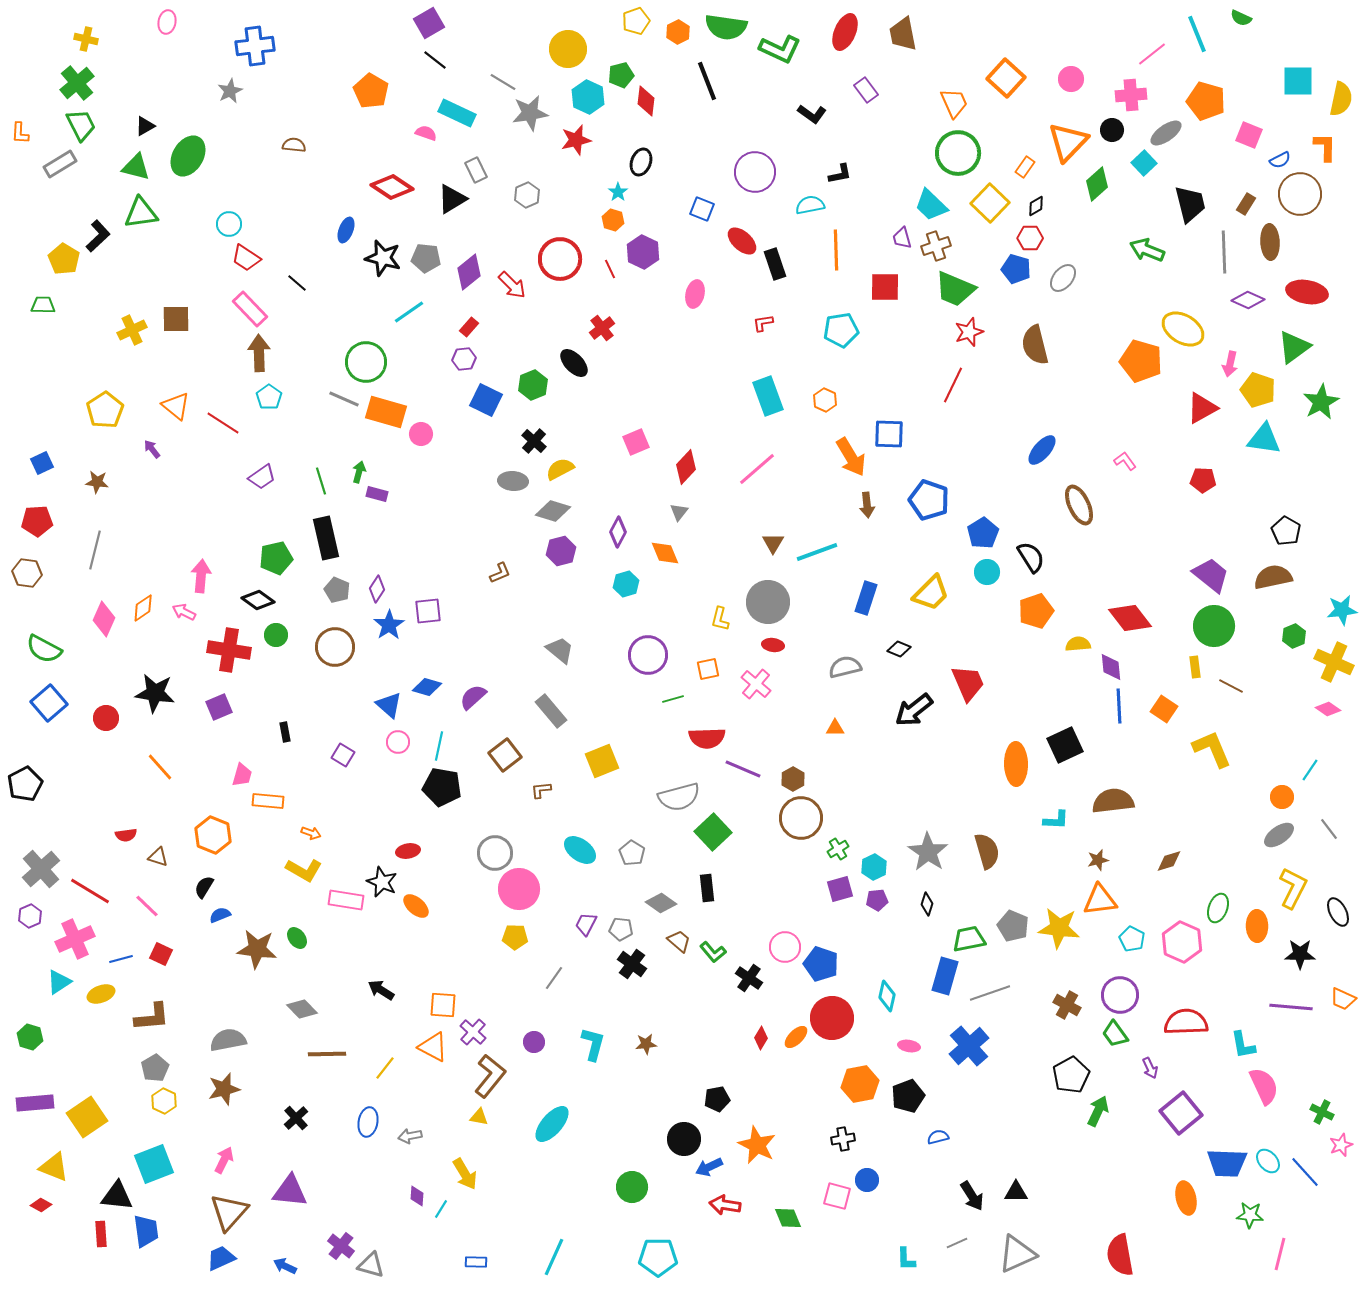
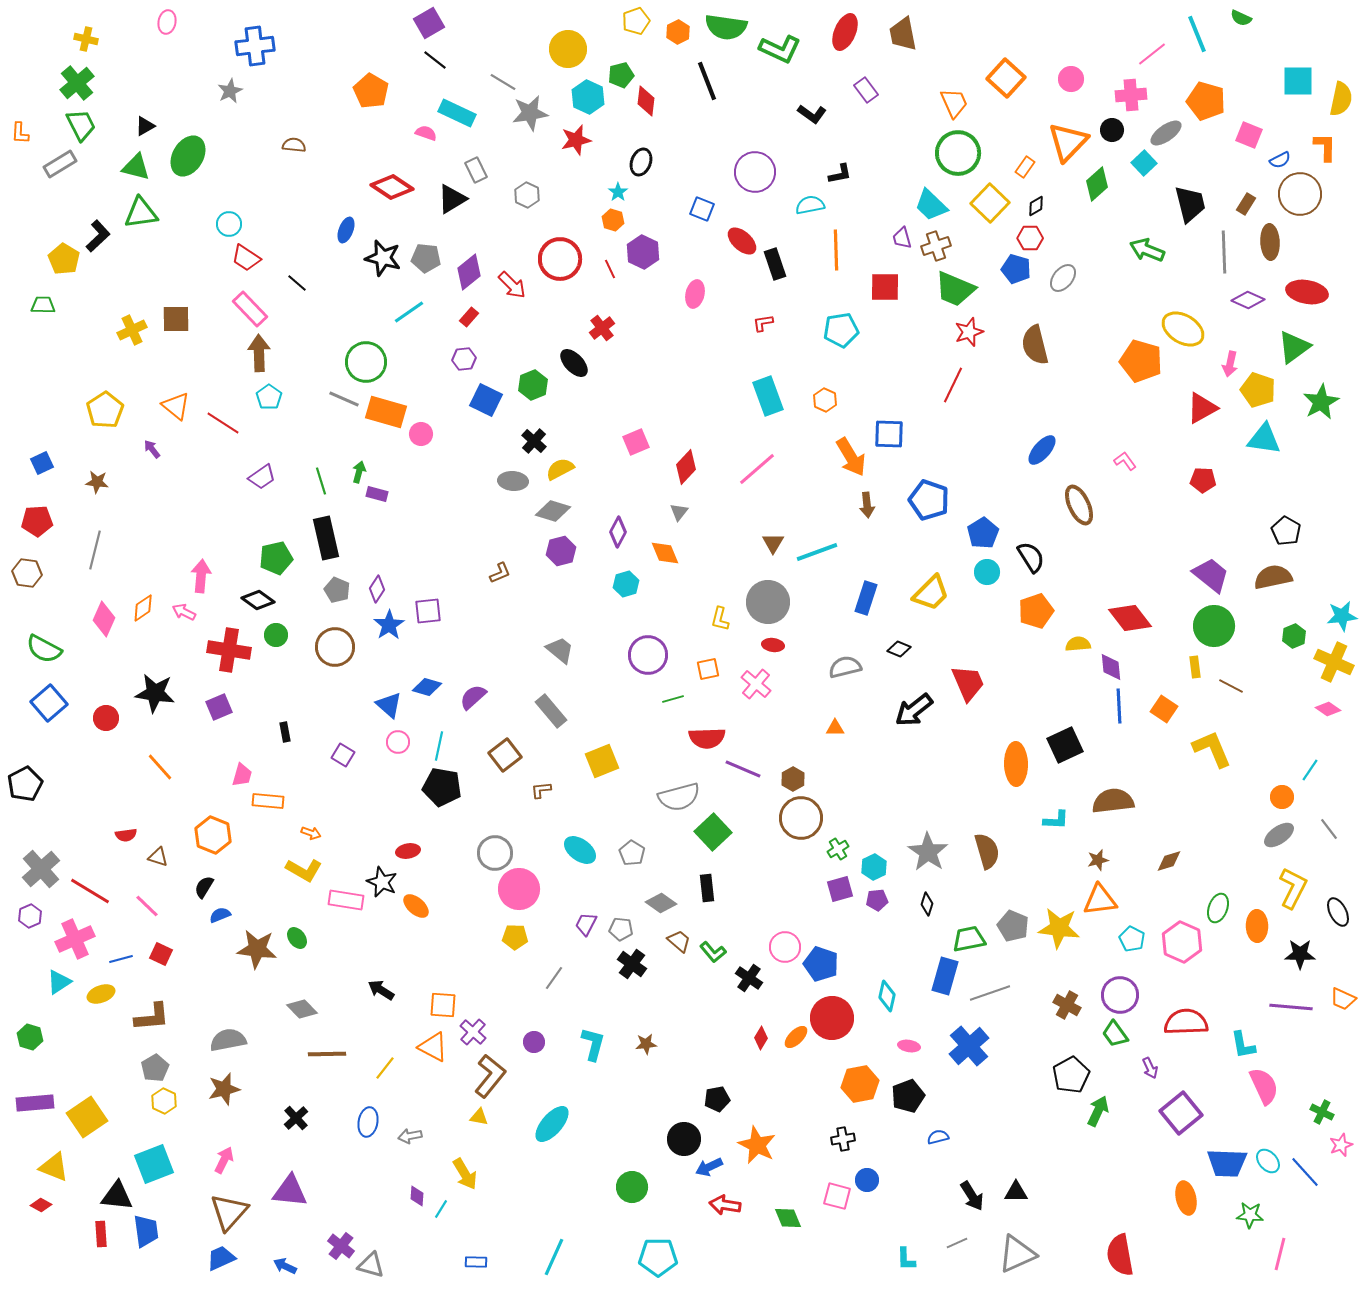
gray hexagon at (527, 195): rotated 10 degrees counterclockwise
red rectangle at (469, 327): moved 10 px up
cyan star at (1342, 610): moved 6 px down
